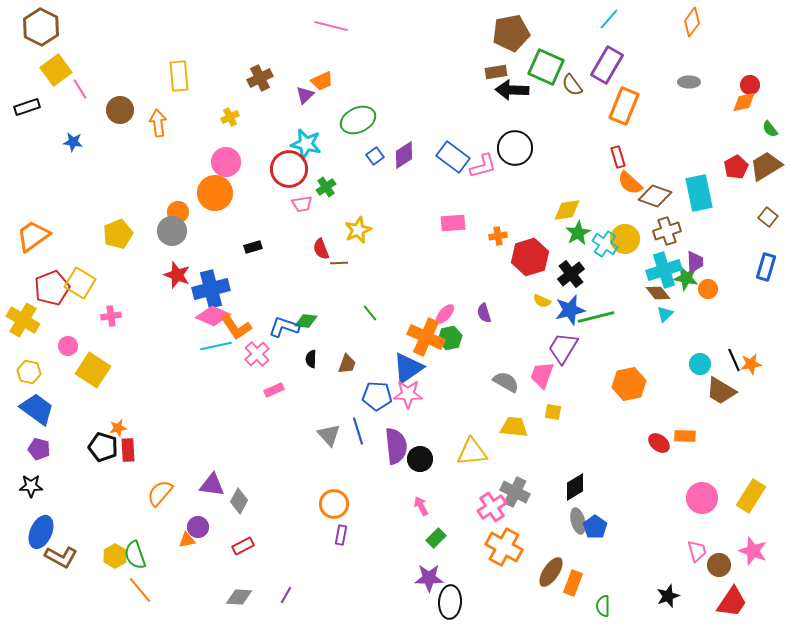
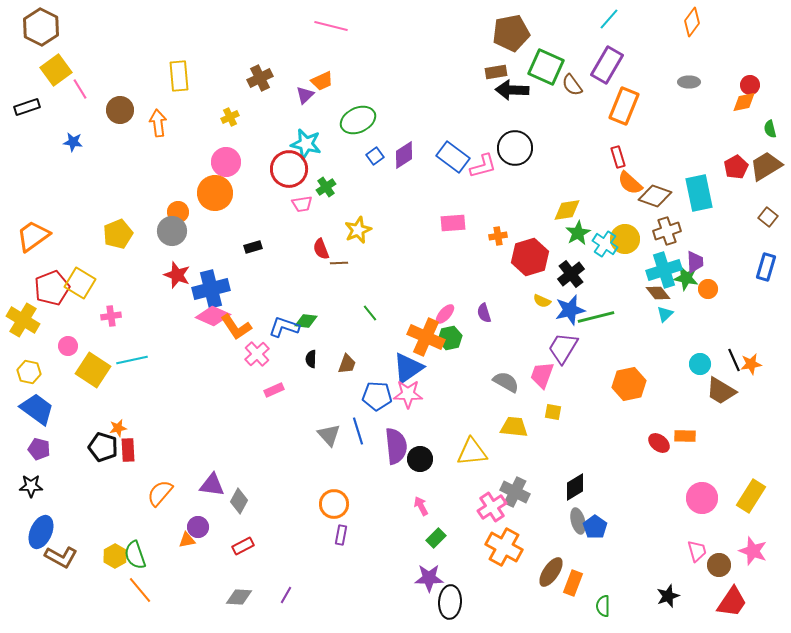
green semicircle at (770, 129): rotated 24 degrees clockwise
cyan line at (216, 346): moved 84 px left, 14 px down
